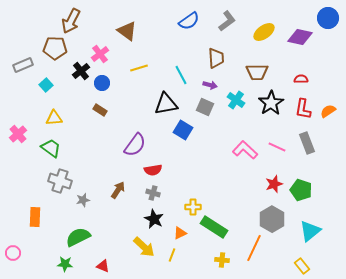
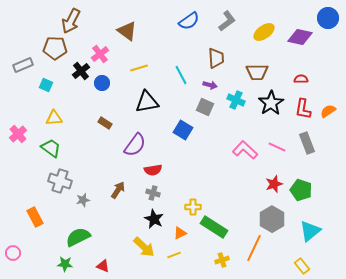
cyan square at (46, 85): rotated 24 degrees counterclockwise
cyan cross at (236, 100): rotated 12 degrees counterclockwise
black triangle at (166, 104): moved 19 px left, 2 px up
brown rectangle at (100, 110): moved 5 px right, 13 px down
orange rectangle at (35, 217): rotated 30 degrees counterclockwise
yellow line at (172, 255): moved 2 px right; rotated 48 degrees clockwise
yellow cross at (222, 260): rotated 24 degrees counterclockwise
